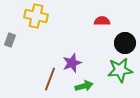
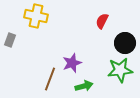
red semicircle: rotated 63 degrees counterclockwise
